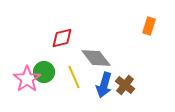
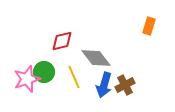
red diamond: moved 3 px down
pink star: rotated 16 degrees clockwise
brown cross: rotated 24 degrees clockwise
